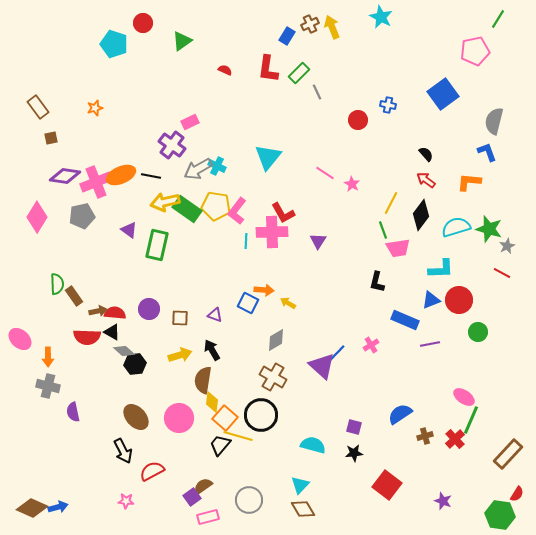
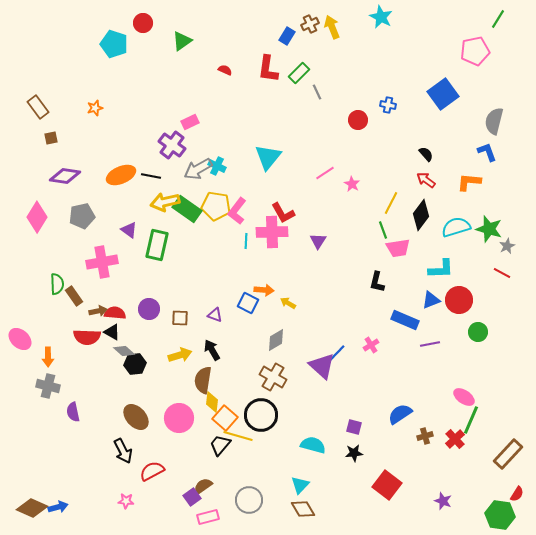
pink line at (325, 173): rotated 66 degrees counterclockwise
pink cross at (96, 182): moved 6 px right, 80 px down; rotated 12 degrees clockwise
